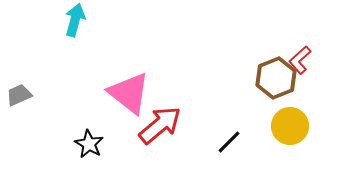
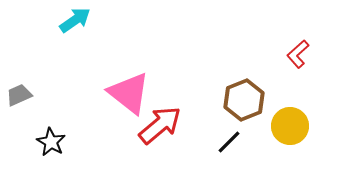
cyan arrow: rotated 40 degrees clockwise
red L-shape: moved 2 px left, 6 px up
brown hexagon: moved 32 px left, 22 px down
black star: moved 38 px left, 2 px up
